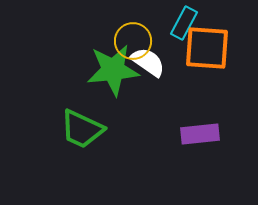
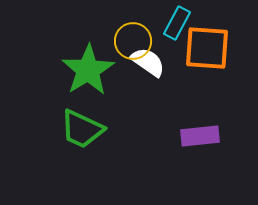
cyan rectangle: moved 7 px left
green star: moved 25 px left; rotated 26 degrees counterclockwise
purple rectangle: moved 2 px down
